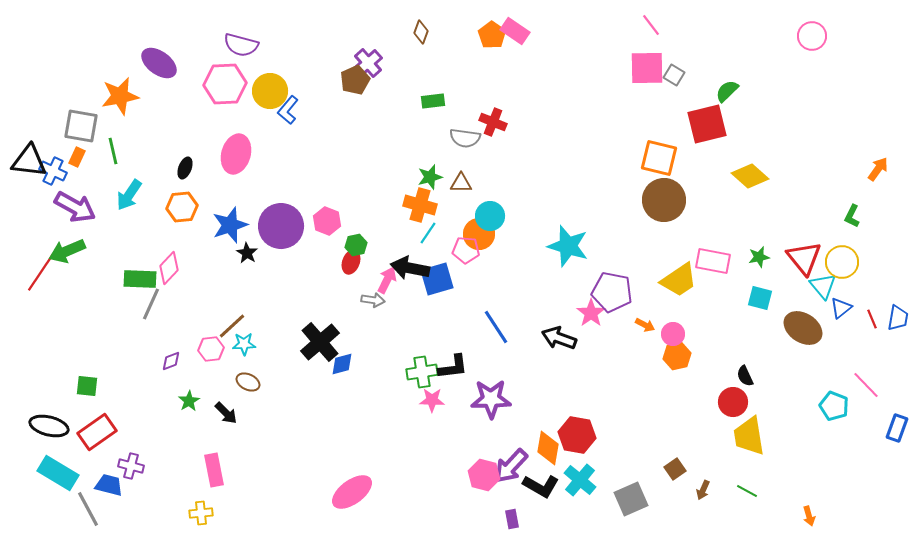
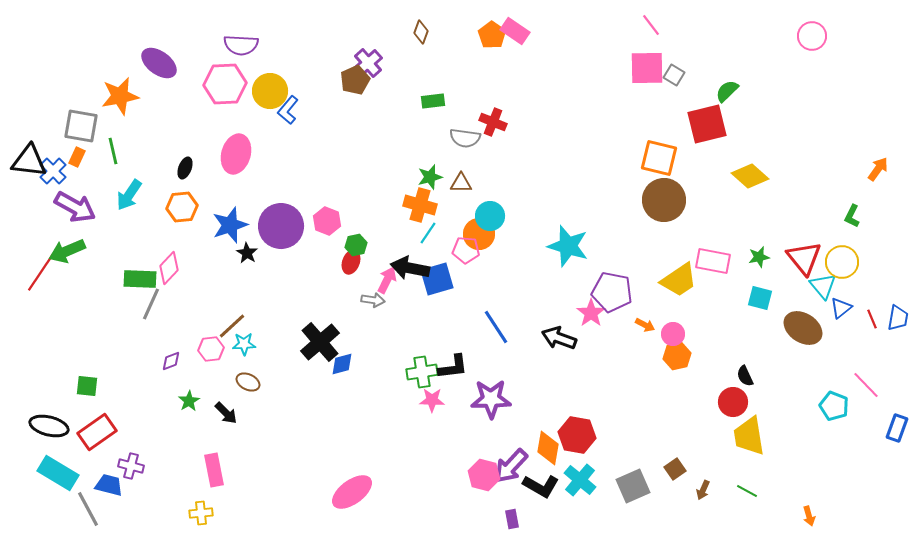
purple semicircle at (241, 45): rotated 12 degrees counterclockwise
blue cross at (53, 171): rotated 20 degrees clockwise
gray square at (631, 499): moved 2 px right, 13 px up
